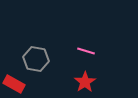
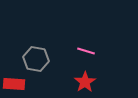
red rectangle: rotated 25 degrees counterclockwise
